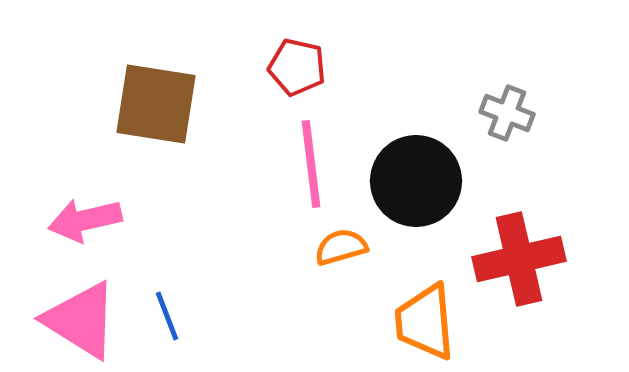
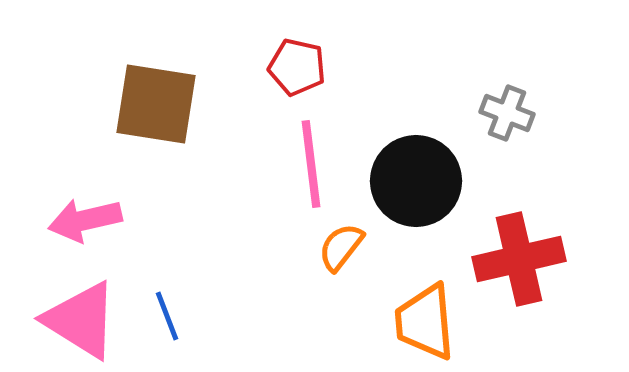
orange semicircle: rotated 36 degrees counterclockwise
